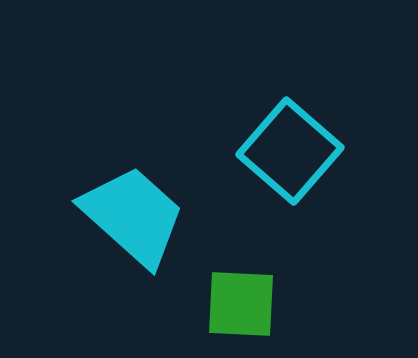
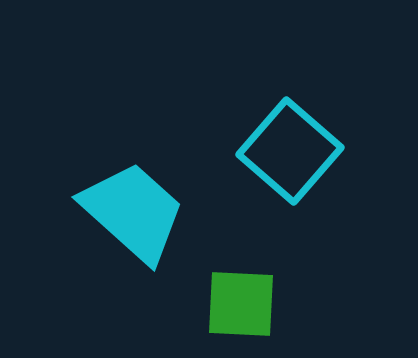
cyan trapezoid: moved 4 px up
